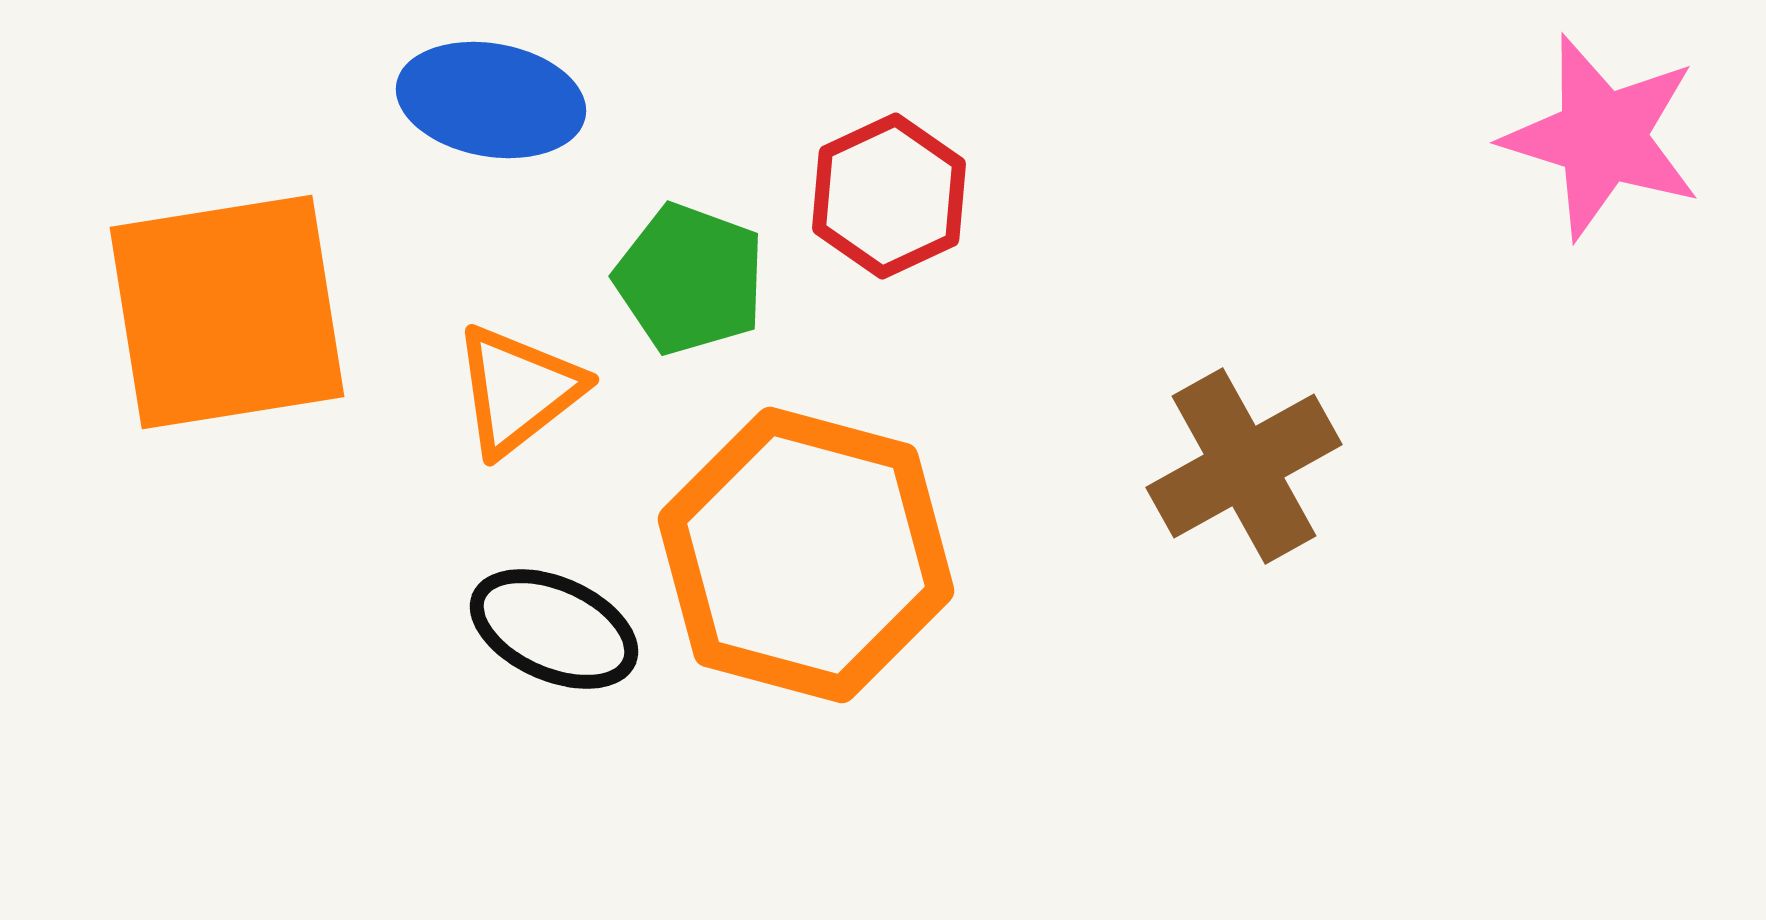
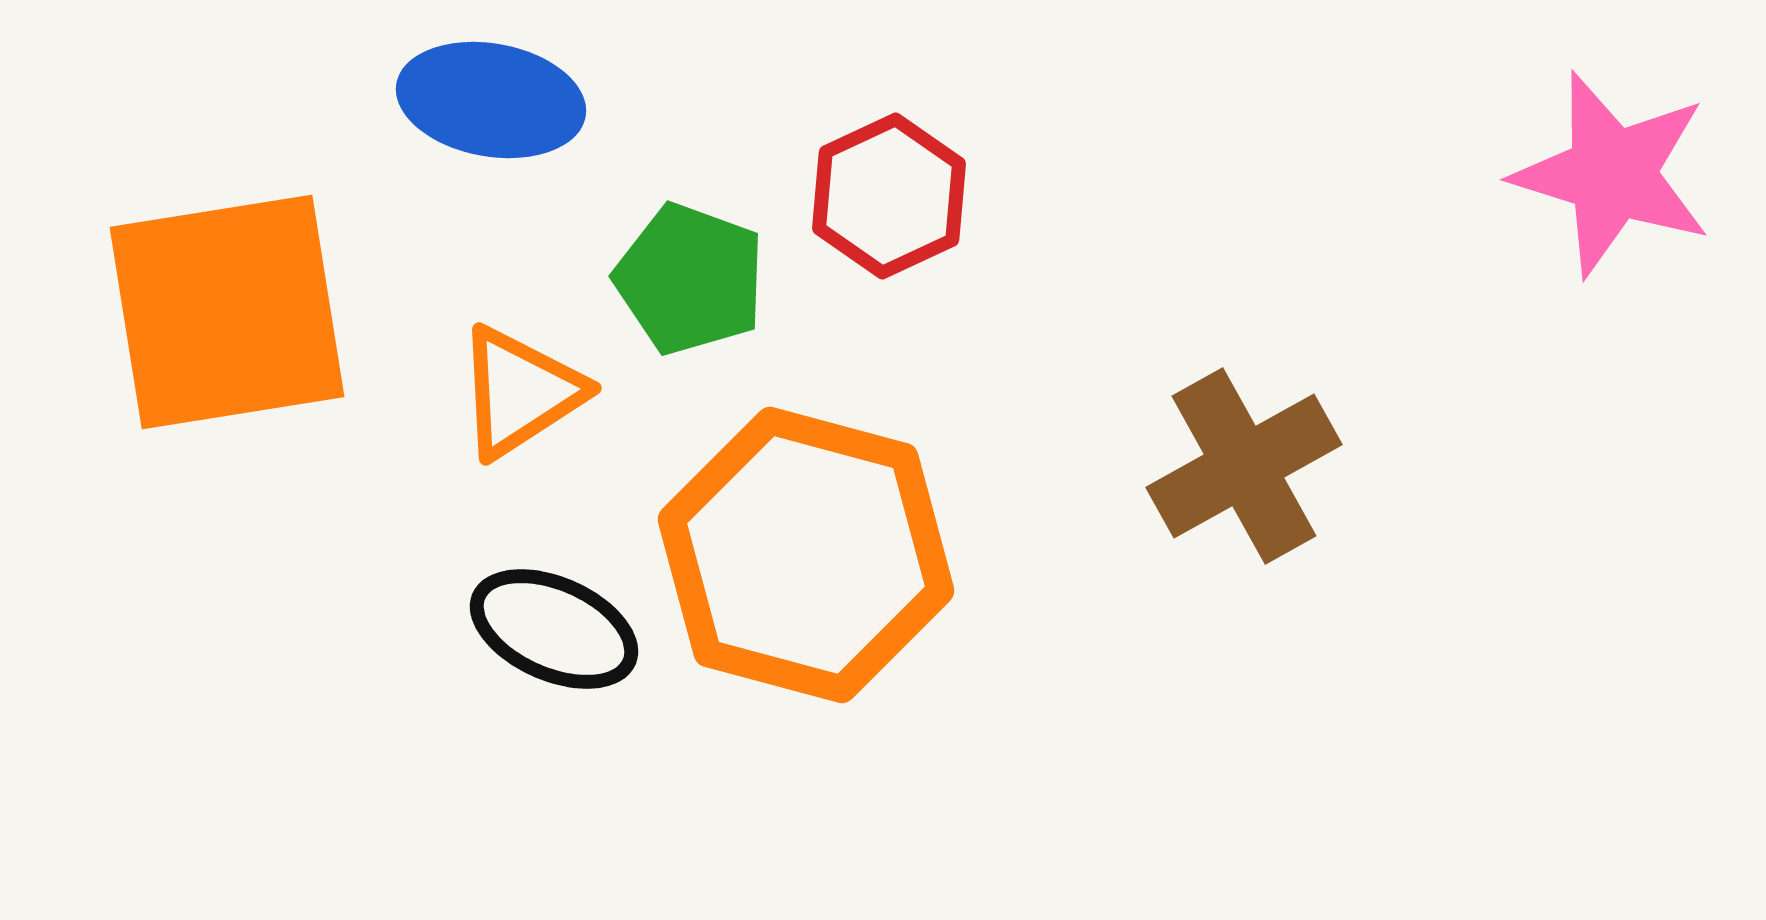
pink star: moved 10 px right, 37 px down
orange triangle: moved 2 px right, 2 px down; rotated 5 degrees clockwise
